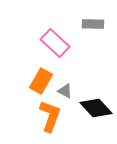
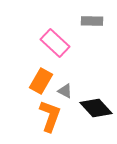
gray rectangle: moved 1 px left, 3 px up
